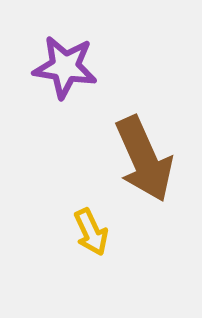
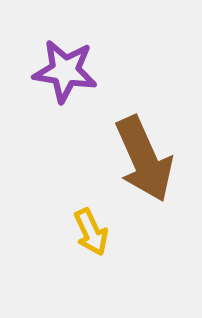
purple star: moved 4 px down
